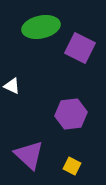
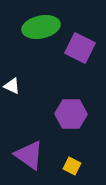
purple hexagon: rotated 8 degrees clockwise
purple triangle: rotated 8 degrees counterclockwise
